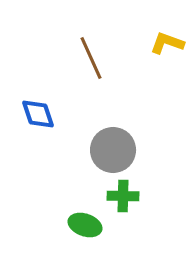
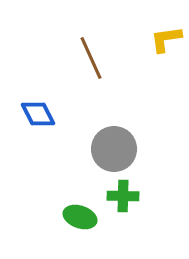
yellow L-shape: moved 1 px left, 4 px up; rotated 28 degrees counterclockwise
blue diamond: rotated 9 degrees counterclockwise
gray circle: moved 1 px right, 1 px up
green ellipse: moved 5 px left, 8 px up
